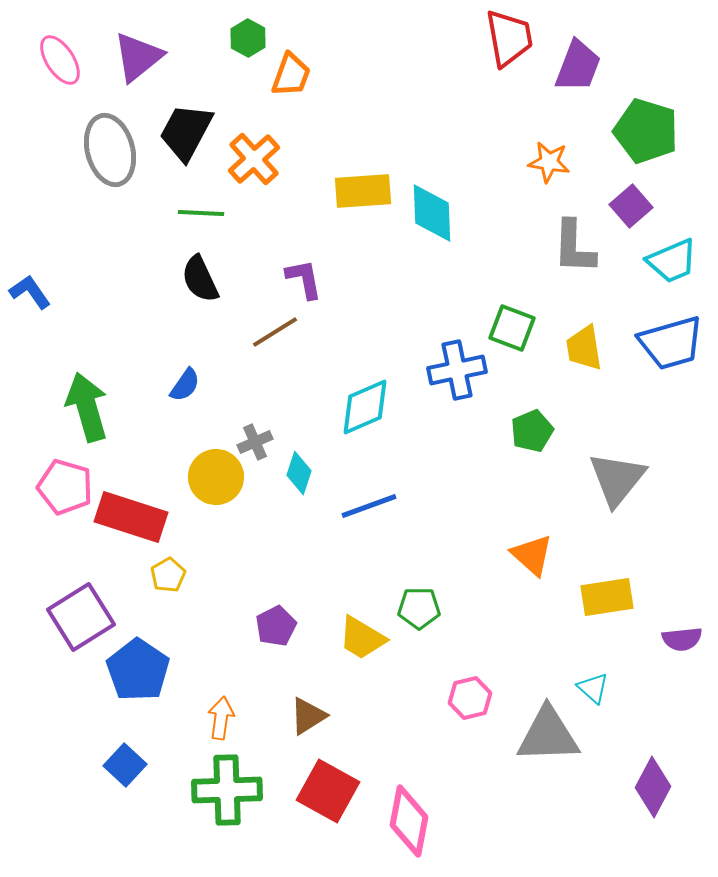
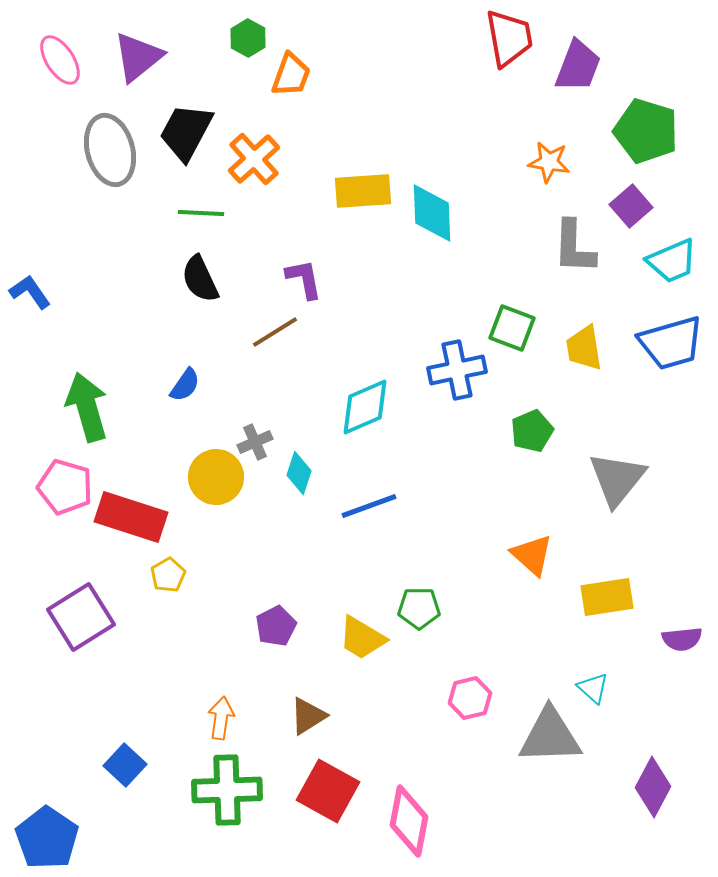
blue pentagon at (138, 670): moved 91 px left, 168 px down
gray triangle at (548, 735): moved 2 px right, 1 px down
